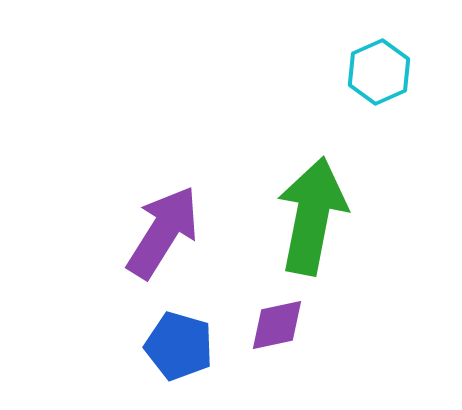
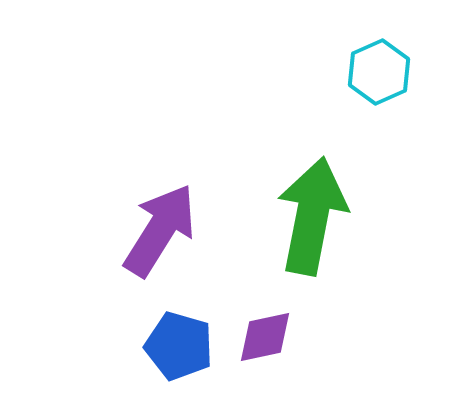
purple arrow: moved 3 px left, 2 px up
purple diamond: moved 12 px left, 12 px down
